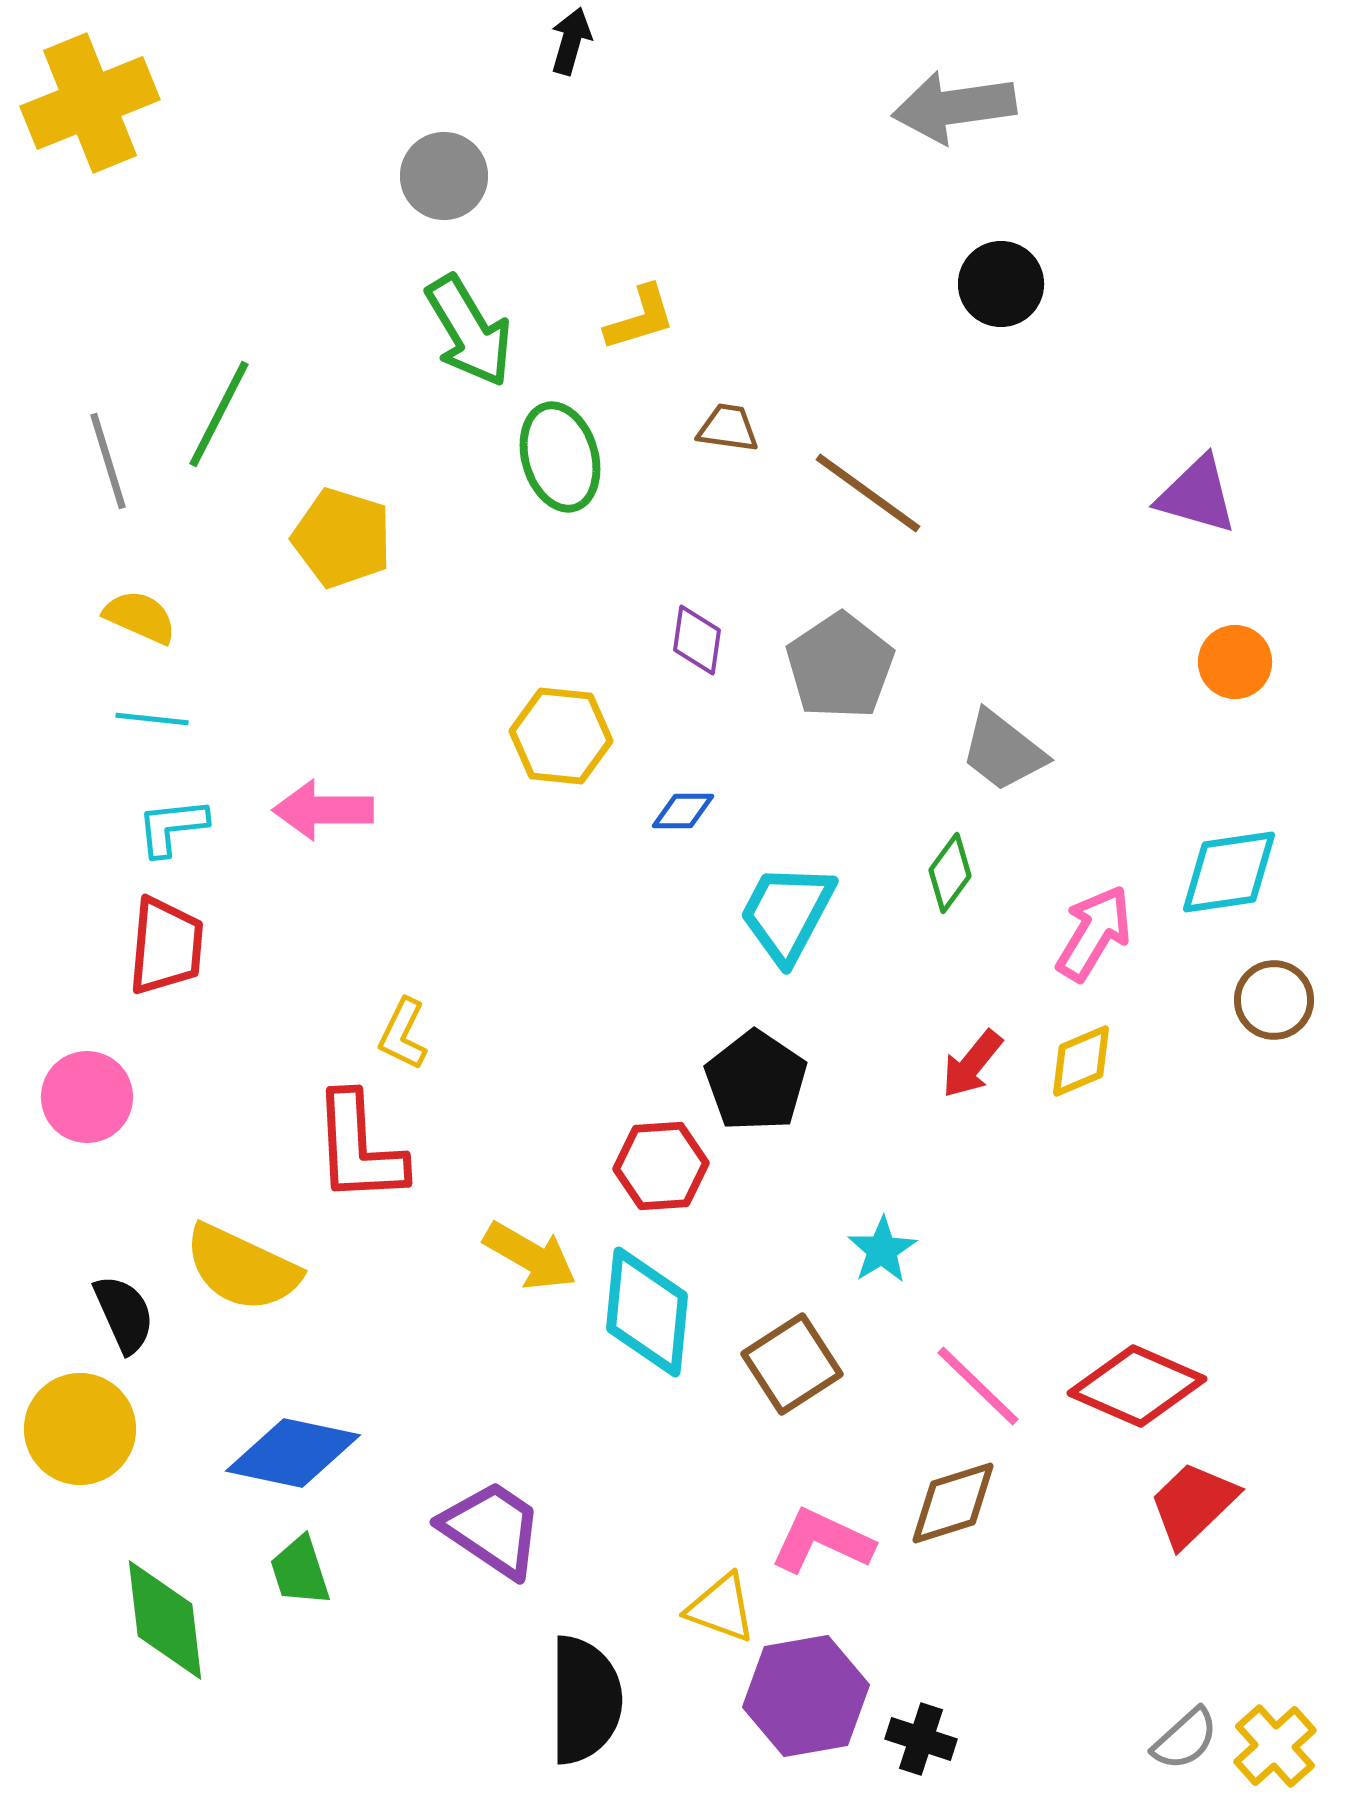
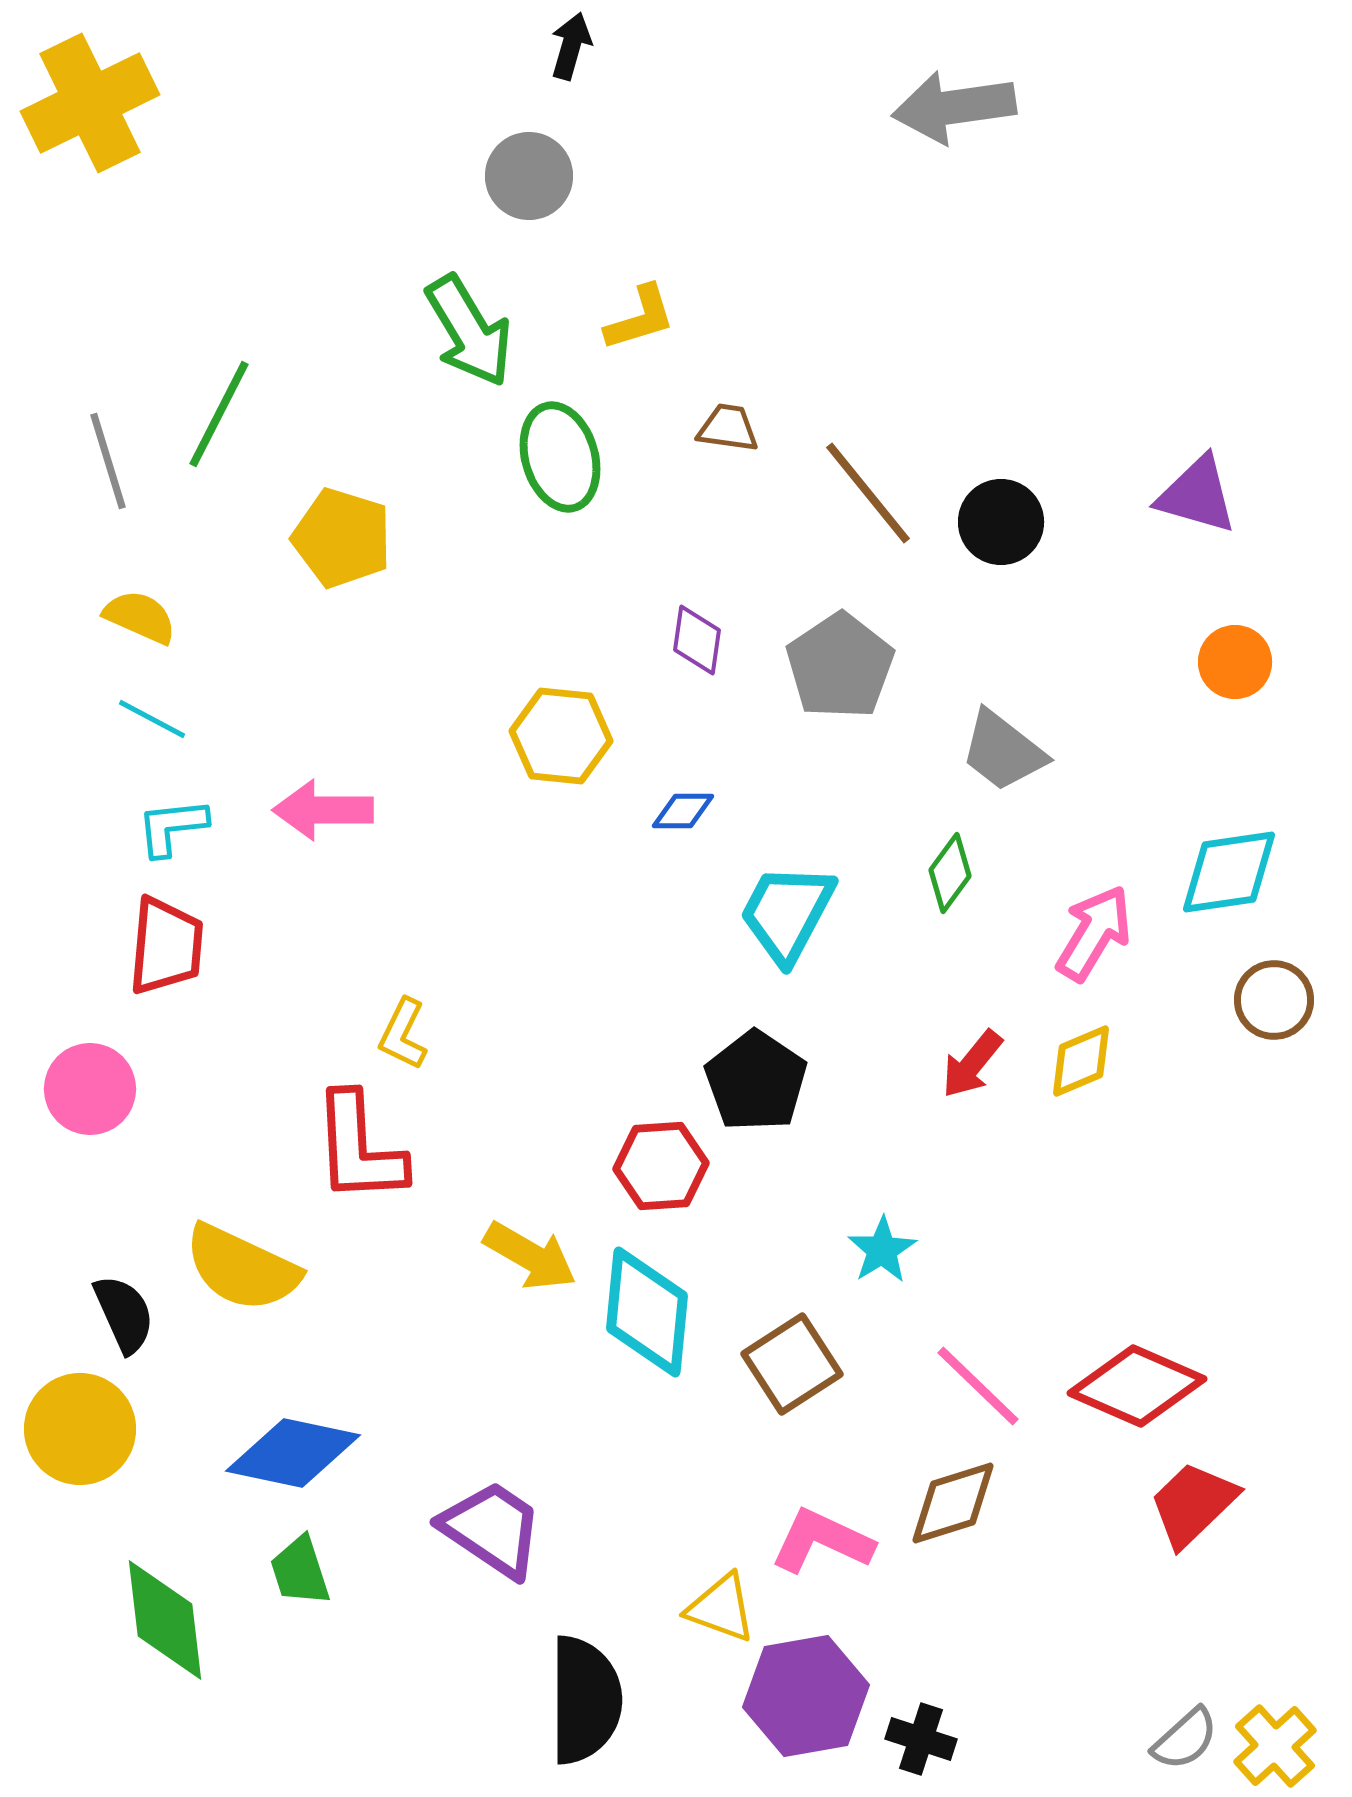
black arrow at (571, 41): moved 5 px down
yellow cross at (90, 103): rotated 4 degrees counterclockwise
gray circle at (444, 176): moved 85 px right
black circle at (1001, 284): moved 238 px down
brown line at (868, 493): rotated 15 degrees clockwise
cyan line at (152, 719): rotated 22 degrees clockwise
pink circle at (87, 1097): moved 3 px right, 8 px up
